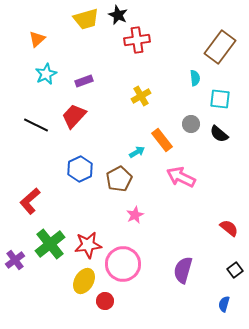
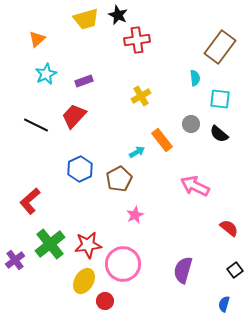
pink arrow: moved 14 px right, 9 px down
